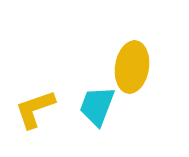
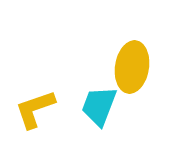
cyan trapezoid: moved 2 px right
